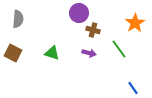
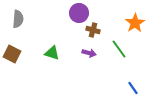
brown square: moved 1 px left, 1 px down
